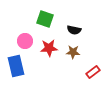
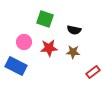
pink circle: moved 1 px left, 1 px down
blue rectangle: rotated 50 degrees counterclockwise
